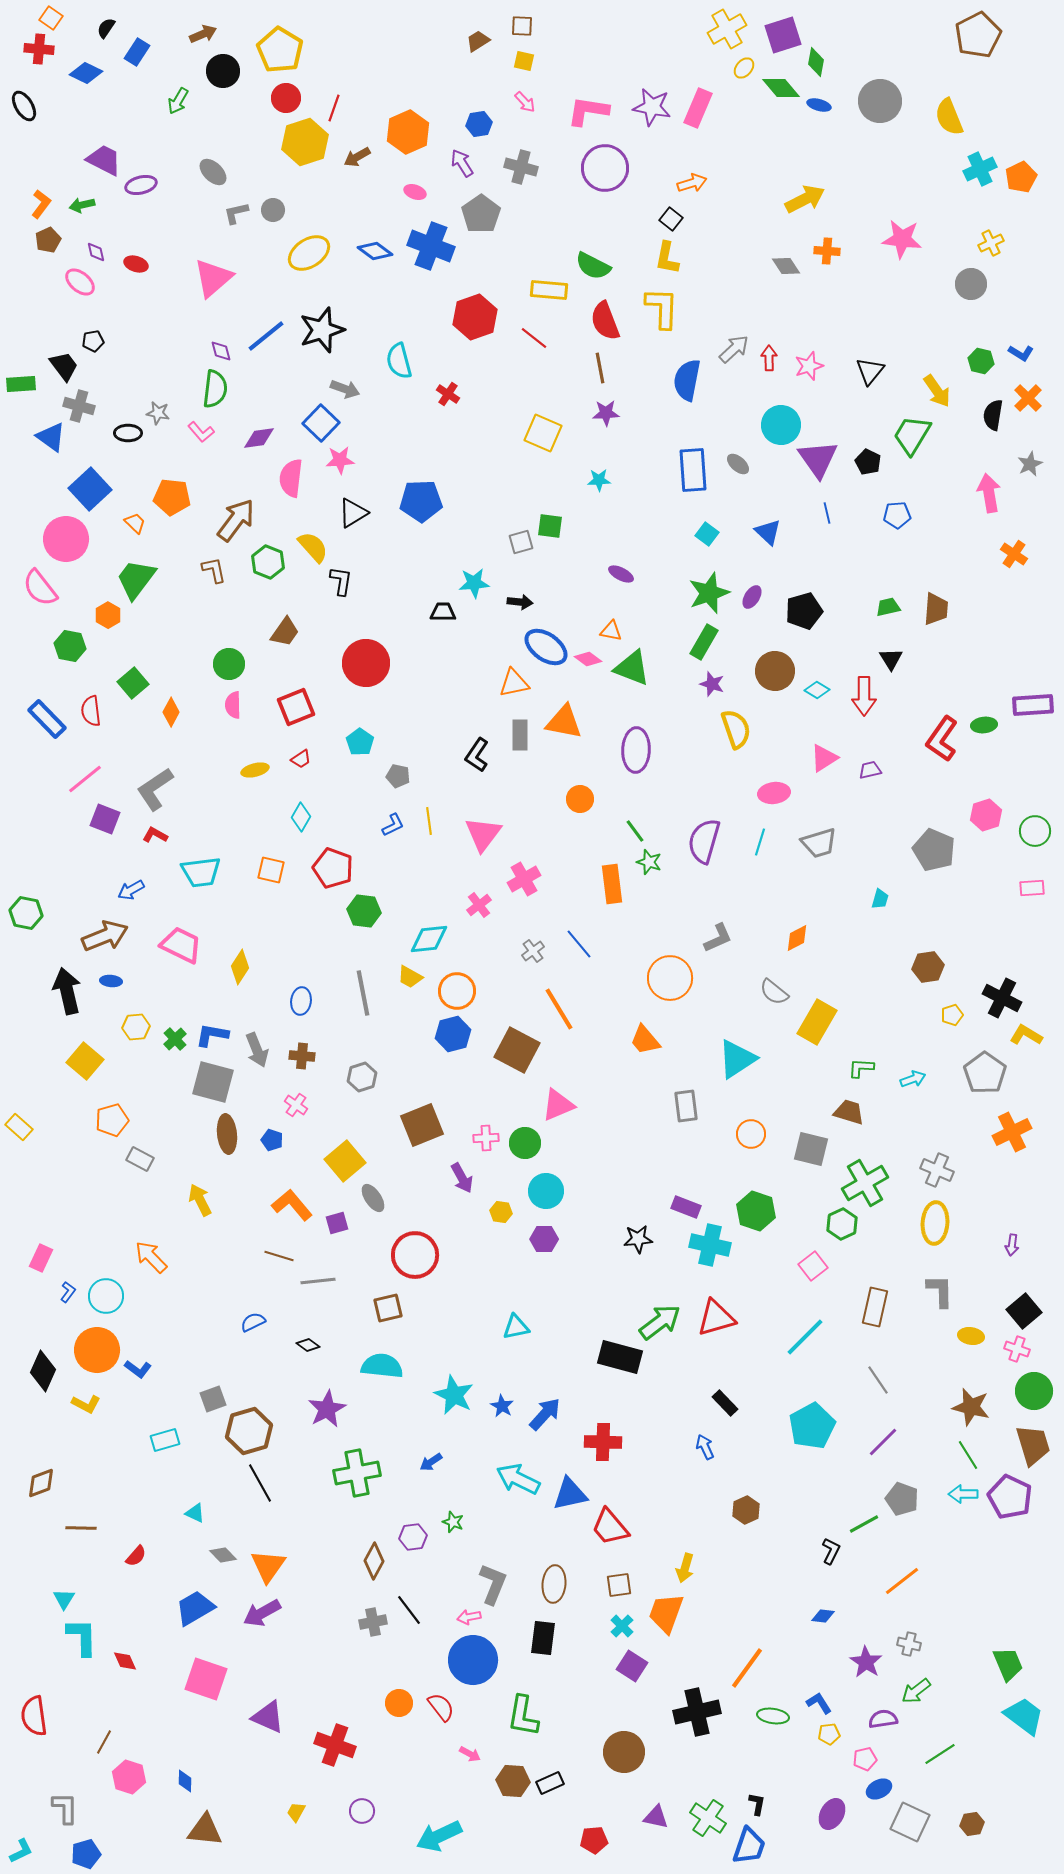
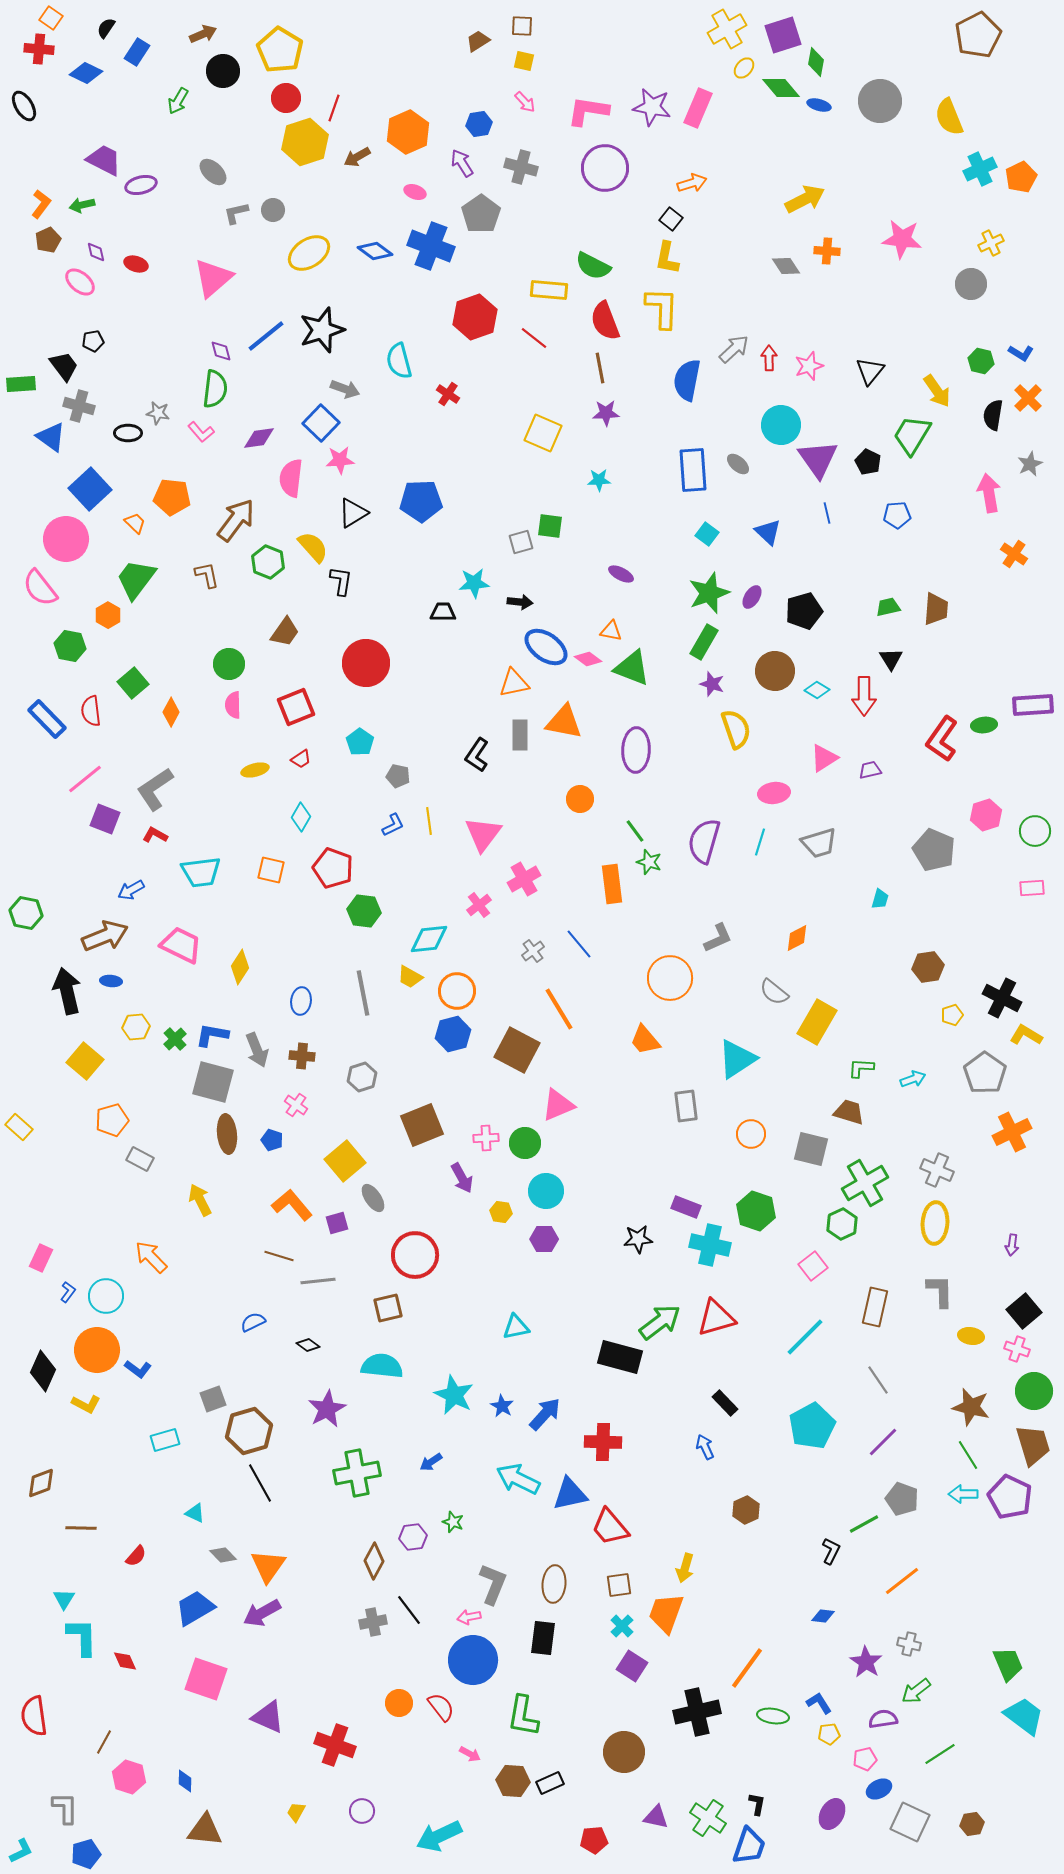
brown L-shape at (214, 570): moved 7 px left, 5 px down
